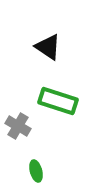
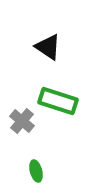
gray cross: moved 4 px right, 5 px up; rotated 10 degrees clockwise
